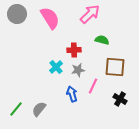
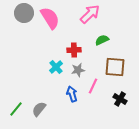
gray circle: moved 7 px right, 1 px up
green semicircle: rotated 40 degrees counterclockwise
